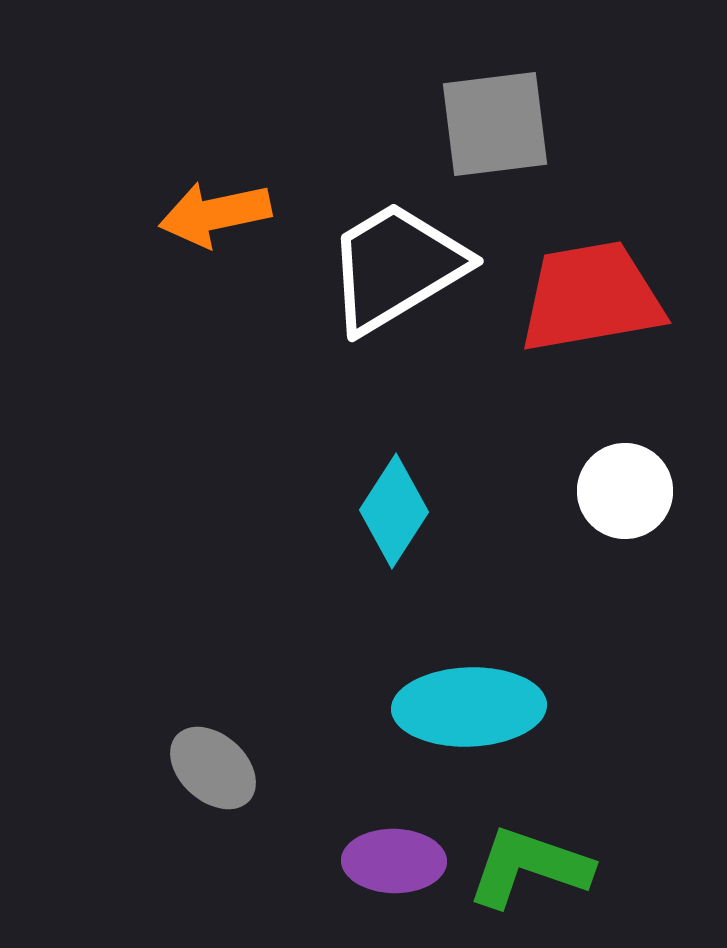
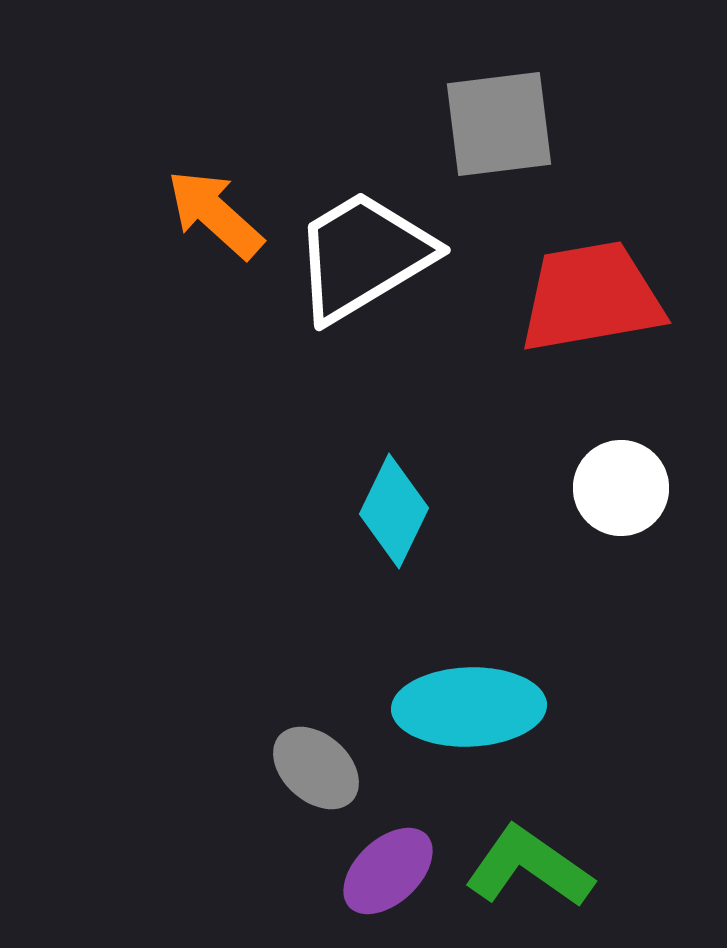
gray square: moved 4 px right
orange arrow: rotated 54 degrees clockwise
white trapezoid: moved 33 px left, 11 px up
white circle: moved 4 px left, 3 px up
cyan diamond: rotated 7 degrees counterclockwise
gray ellipse: moved 103 px right
purple ellipse: moved 6 px left, 10 px down; rotated 44 degrees counterclockwise
green L-shape: rotated 16 degrees clockwise
